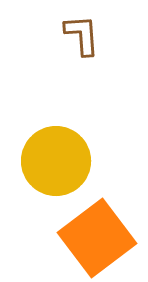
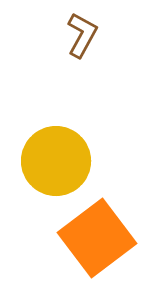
brown L-shape: rotated 33 degrees clockwise
